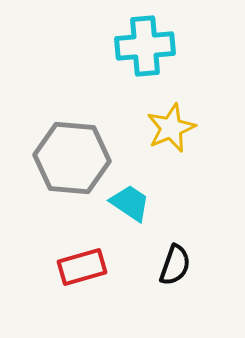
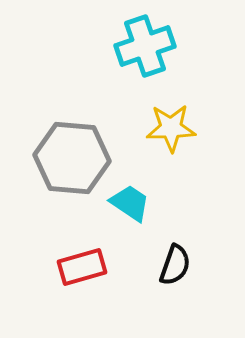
cyan cross: rotated 14 degrees counterclockwise
yellow star: rotated 21 degrees clockwise
